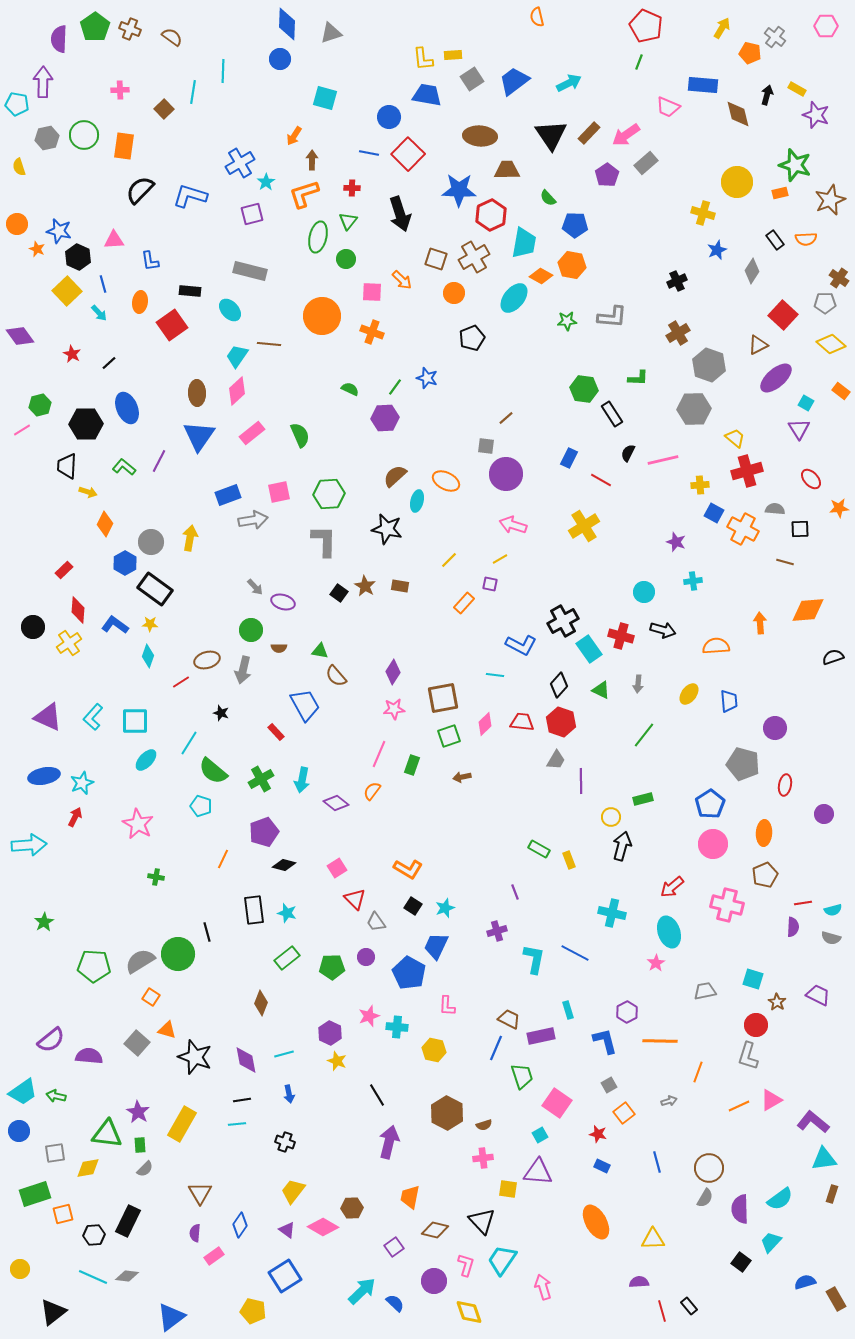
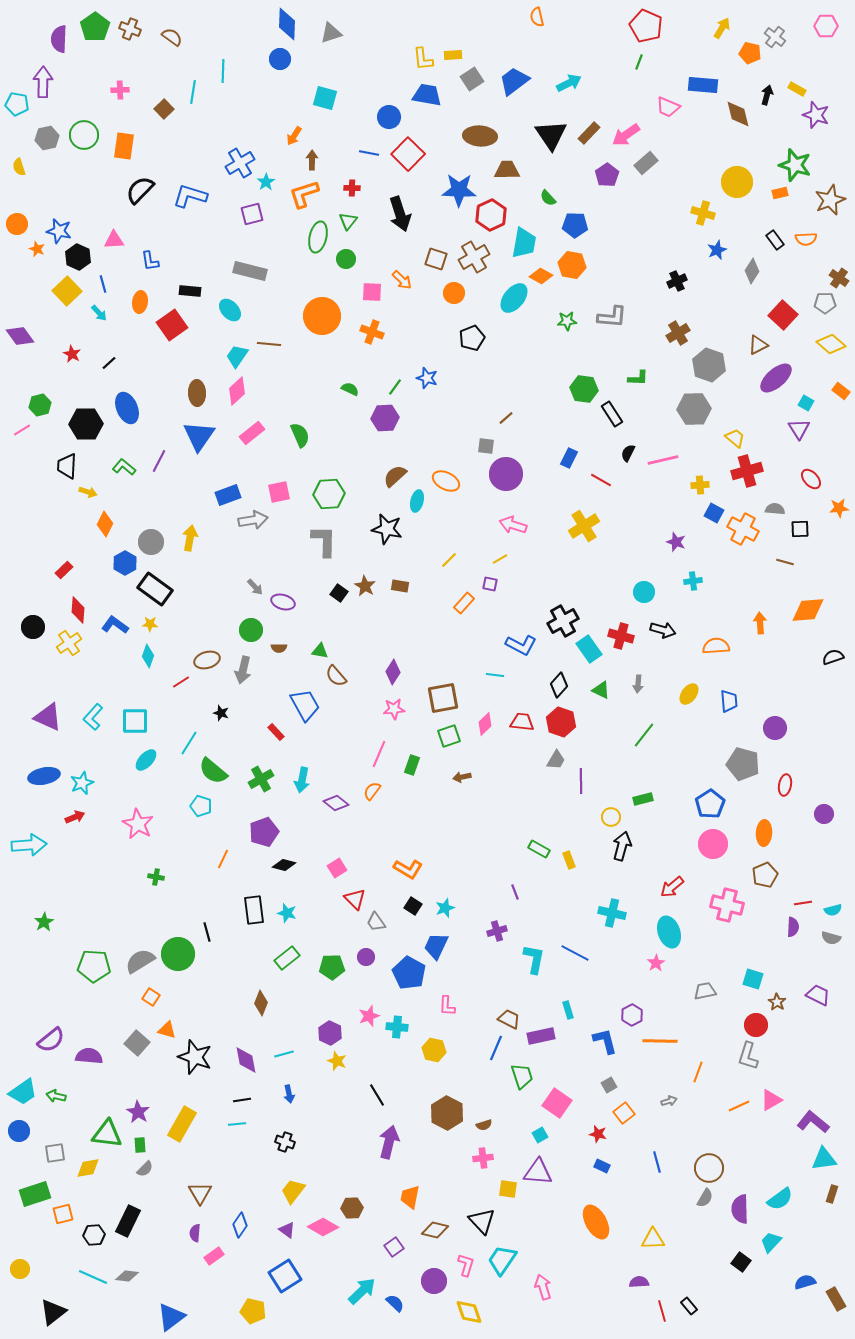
red arrow at (75, 817): rotated 42 degrees clockwise
purple hexagon at (627, 1012): moved 5 px right, 3 px down
